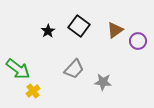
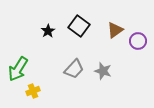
green arrow: rotated 85 degrees clockwise
gray star: moved 11 px up; rotated 12 degrees clockwise
yellow cross: rotated 16 degrees clockwise
